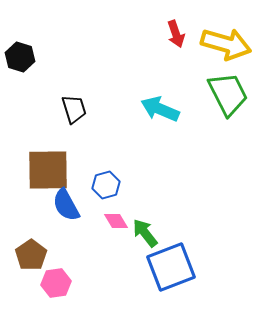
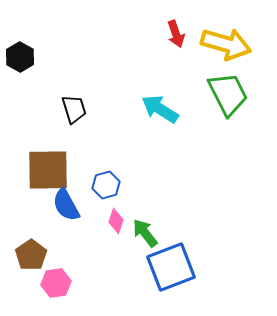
black hexagon: rotated 12 degrees clockwise
cyan arrow: rotated 9 degrees clockwise
pink diamond: rotated 50 degrees clockwise
